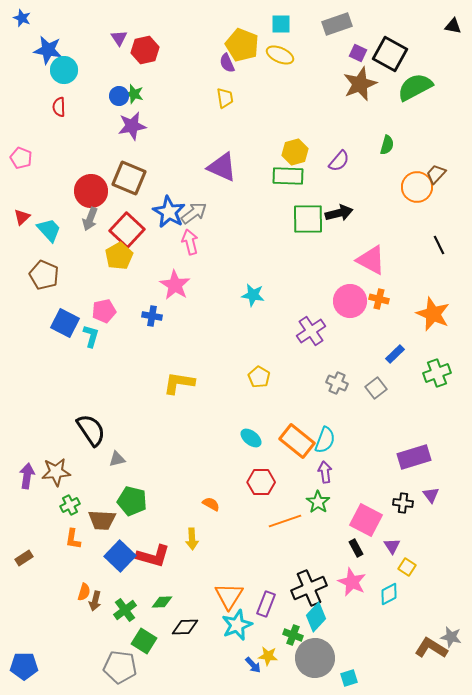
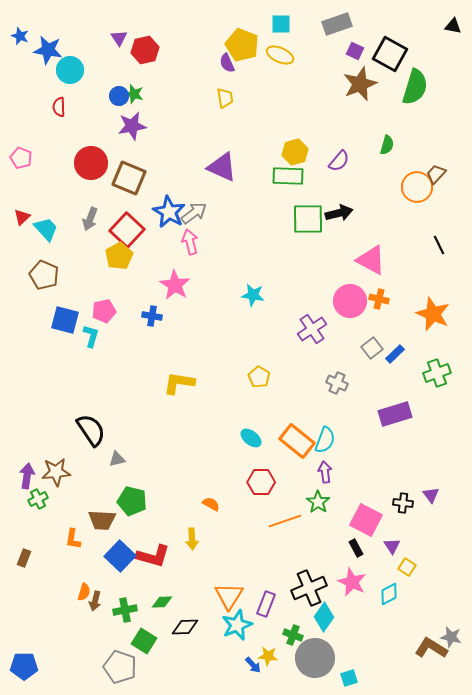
blue star at (22, 18): moved 2 px left, 18 px down
purple square at (358, 53): moved 3 px left, 2 px up
cyan circle at (64, 70): moved 6 px right
green semicircle at (415, 87): rotated 135 degrees clockwise
red circle at (91, 191): moved 28 px up
cyan trapezoid at (49, 230): moved 3 px left, 1 px up
blue square at (65, 323): moved 3 px up; rotated 12 degrees counterclockwise
purple cross at (311, 331): moved 1 px right, 2 px up
gray square at (376, 388): moved 4 px left, 40 px up
purple rectangle at (414, 457): moved 19 px left, 43 px up
green cross at (70, 505): moved 32 px left, 6 px up
brown rectangle at (24, 558): rotated 36 degrees counterclockwise
green cross at (125, 610): rotated 25 degrees clockwise
cyan diamond at (316, 617): moved 8 px right; rotated 8 degrees counterclockwise
gray pentagon at (120, 667): rotated 12 degrees clockwise
